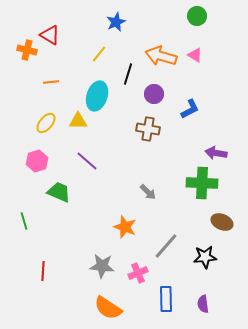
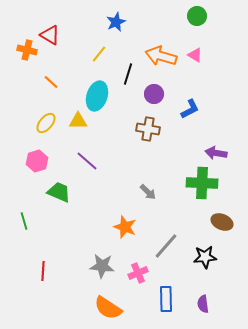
orange line: rotated 49 degrees clockwise
